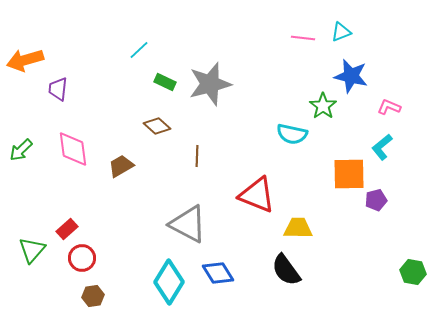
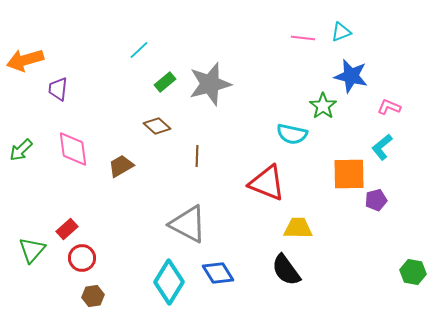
green rectangle: rotated 65 degrees counterclockwise
red triangle: moved 10 px right, 12 px up
